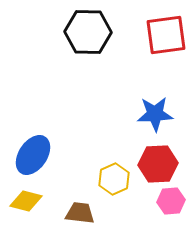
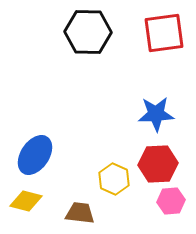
red square: moved 2 px left, 2 px up
blue star: moved 1 px right
blue ellipse: moved 2 px right
yellow hexagon: rotated 12 degrees counterclockwise
